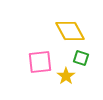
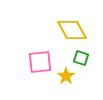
yellow diamond: moved 2 px right, 1 px up
